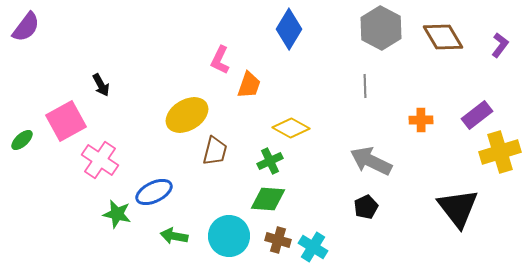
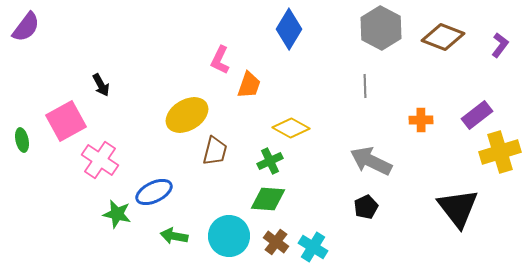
brown diamond: rotated 39 degrees counterclockwise
green ellipse: rotated 60 degrees counterclockwise
brown cross: moved 2 px left, 2 px down; rotated 20 degrees clockwise
